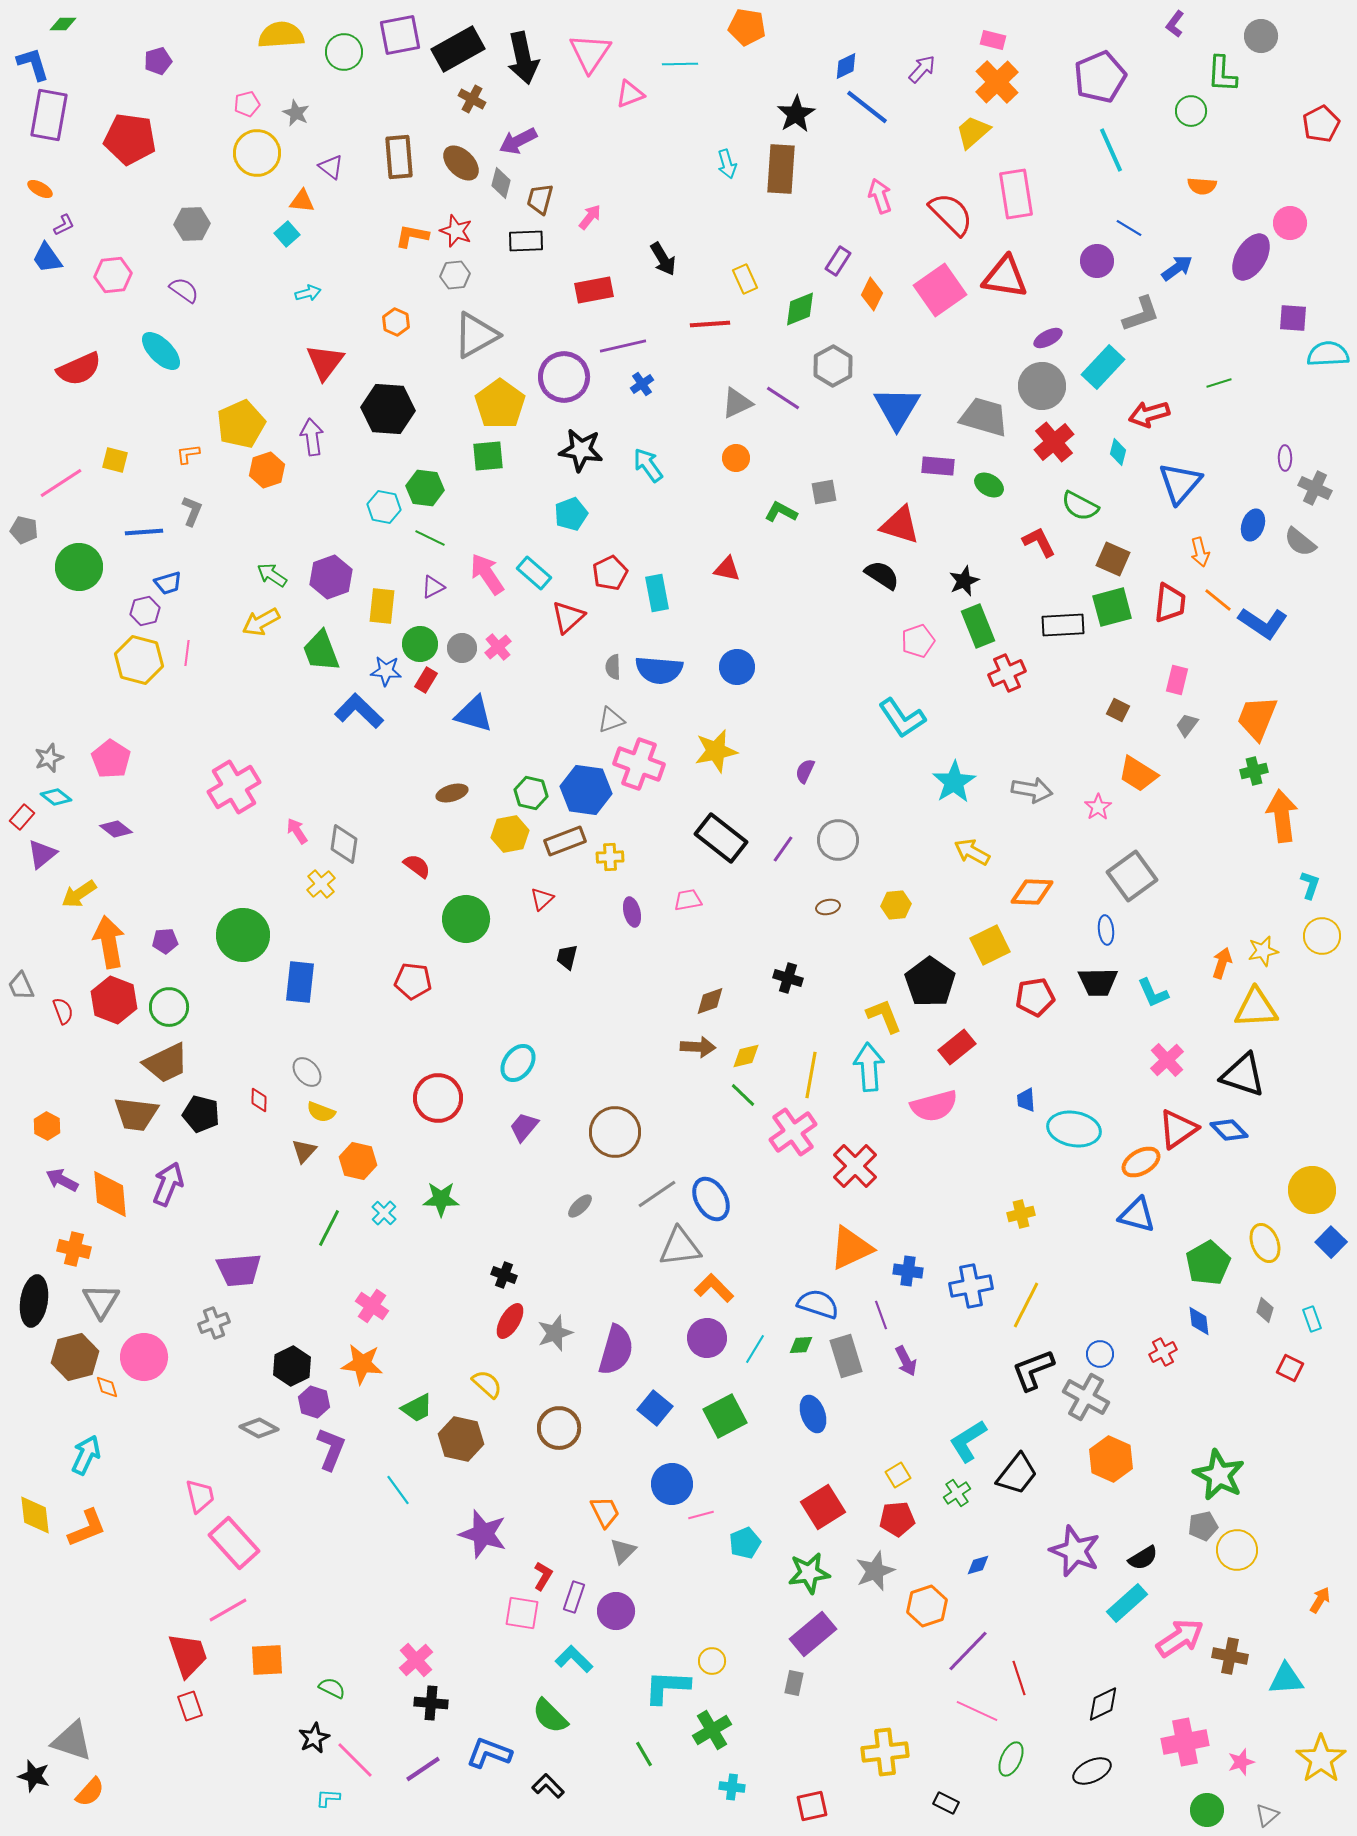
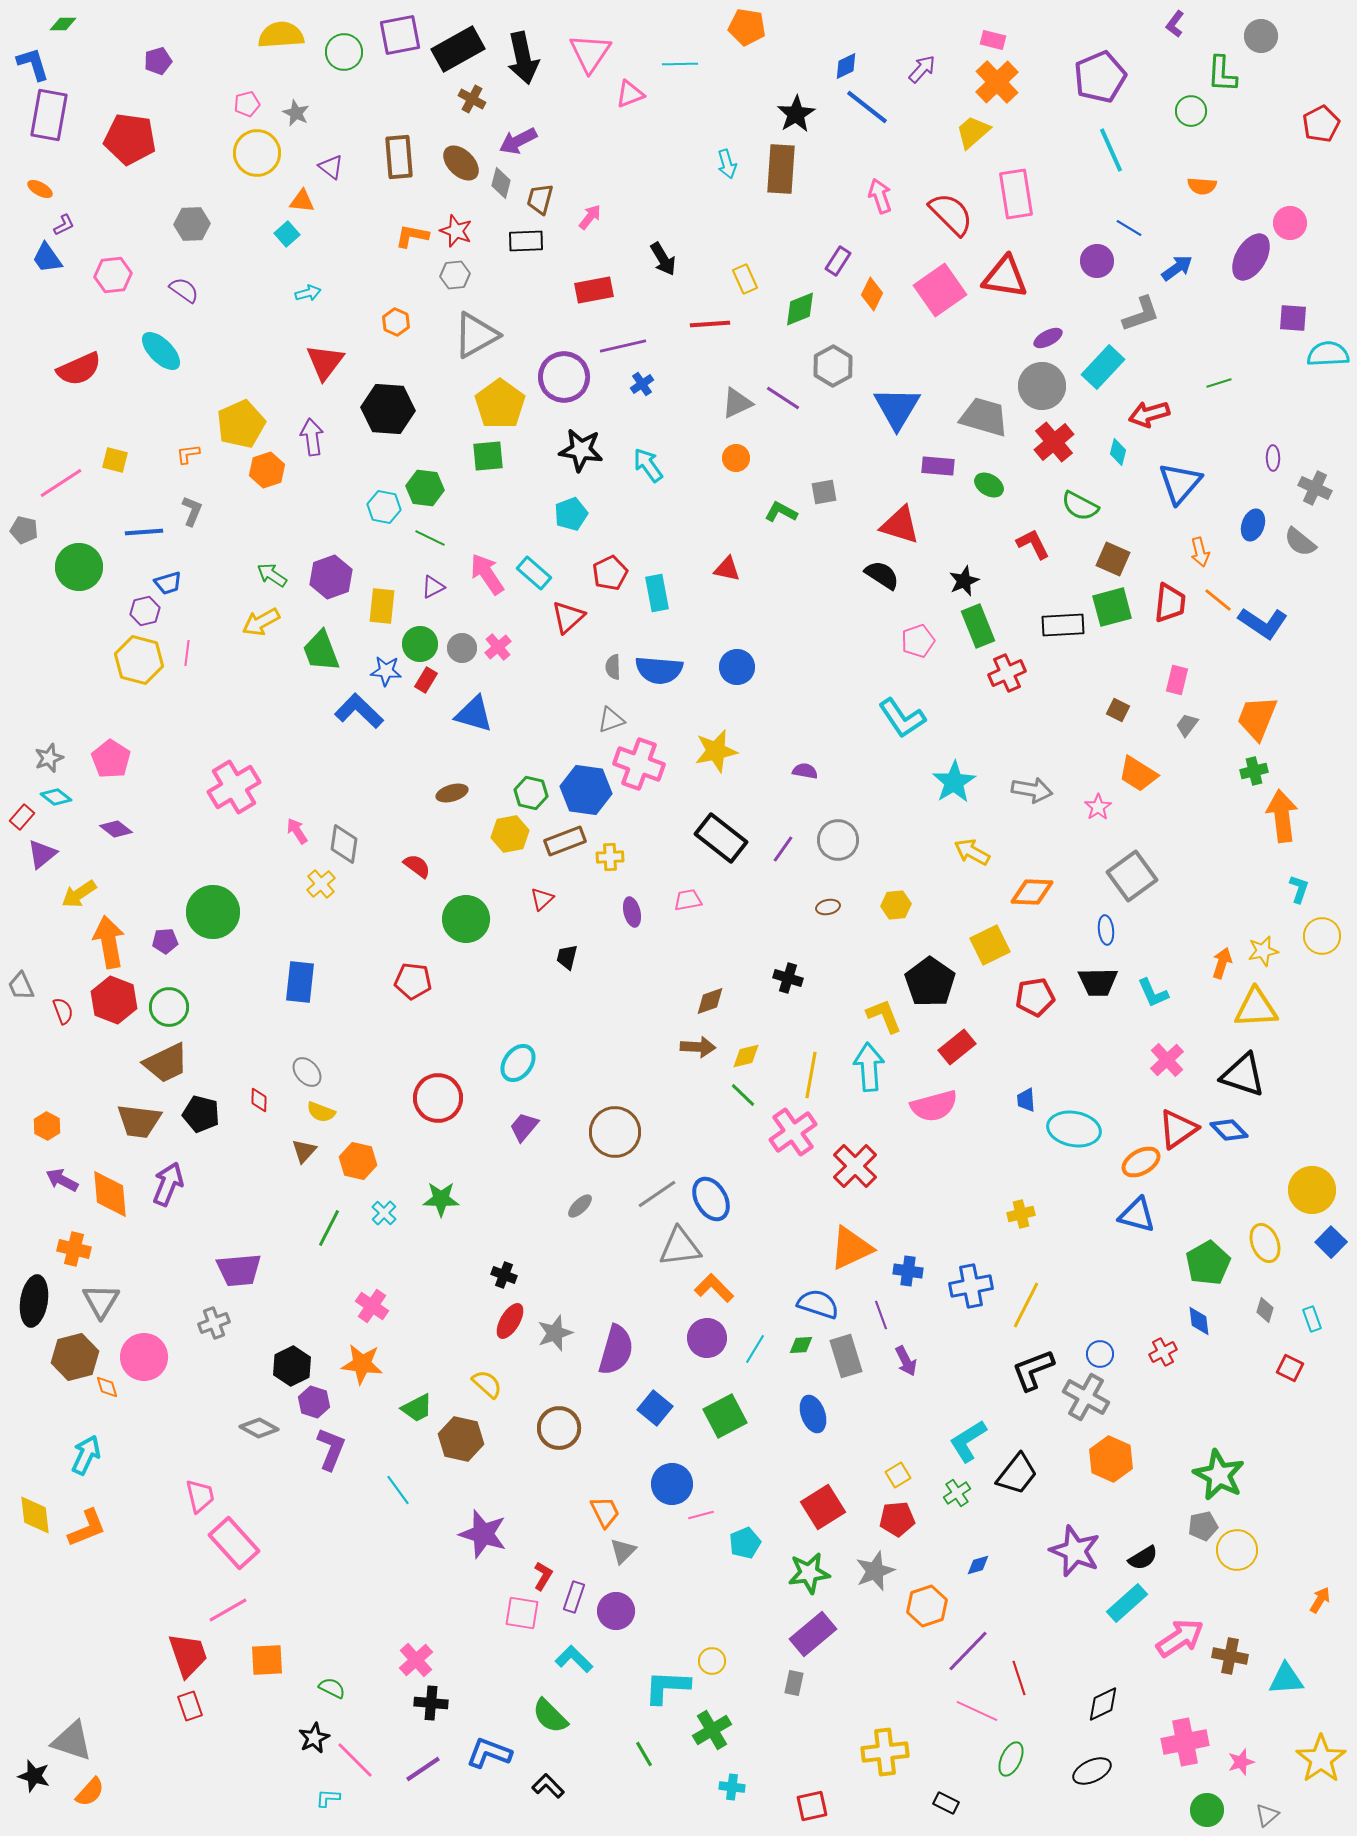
purple ellipse at (1285, 458): moved 12 px left
red L-shape at (1039, 542): moved 6 px left, 2 px down
purple semicircle at (805, 771): rotated 75 degrees clockwise
cyan L-shape at (1310, 885): moved 11 px left, 4 px down
green circle at (243, 935): moved 30 px left, 23 px up
brown trapezoid at (136, 1114): moved 3 px right, 7 px down
